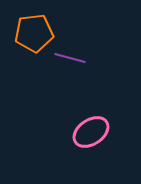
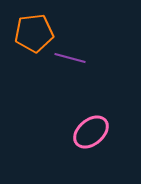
pink ellipse: rotated 6 degrees counterclockwise
